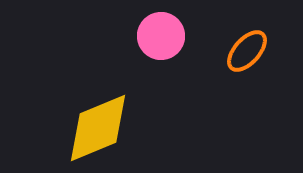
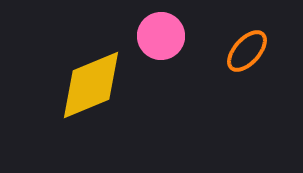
yellow diamond: moved 7 px left, 43 px up
